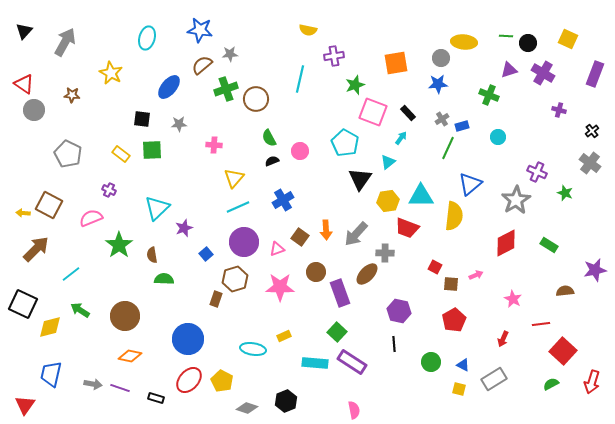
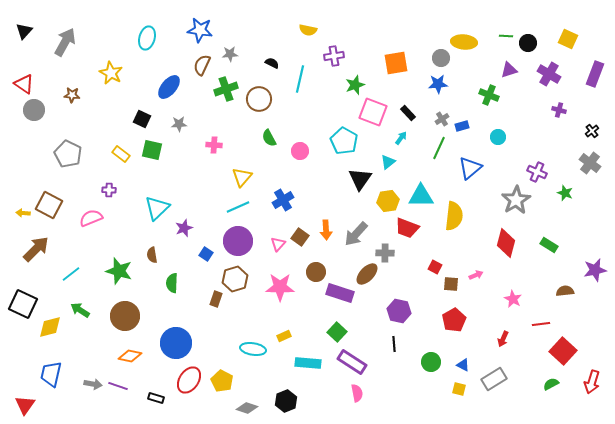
brown semicircle at (202, 65): rotated 25 degrees counterclockwise
purple cross at (543, 73): moved 6 px right, 1 px down
brown circle at (256, 99): moved 3 px right
black square at (142, 119): rotated 18 degrees clockwise
cyan pentagon at (345, 143): moved 1 px left, 2 px up
green line at (448, 148): moved 9 px left
green square at (152, 150): rotated 15 degrees clockwise
black semicircle at (272, 161): moved 98 px up; rotated 48 degrees clockwise
yellow triangle at (234, 178): moved 8 px right, 1 px up
blue triangle at (470, 184): moved 16 px up
purple cross at (109, 190): rotated 24 degrees counterclockwise
purple circle at (244, 242): moved 6 px left, 1 px up
red diamond at (506, 243): rotated 48 degrees counterclockwise
green star at (119, 245): moved 26 px down; rotated 20 degrees counterclockwise
pink triangle at (277, 249): moved 1 px right, 5 px up; rotated 28 degrees counterclockwise
blue square at (206, 254): rotated 16 degrees counterclockwise
green semicircle at (164, 279): moved 8 px right, 4 px down; rotated 90 degrees counterclockwise
purple rectangle at (340, 293): rotated 52 degrees counterclockwise
blue circle at (188, 339): moved 12 px left, 4 px down
cyan rectangle at (315, 363): moved 7 px left
red ellipse at (189, 380): rotated 8 degrees counterclockwise
purple line at (120, 388): moved 2 px left, 2 px up
pink semicircle at (354, 410): moved 3 px right, 17 px up
